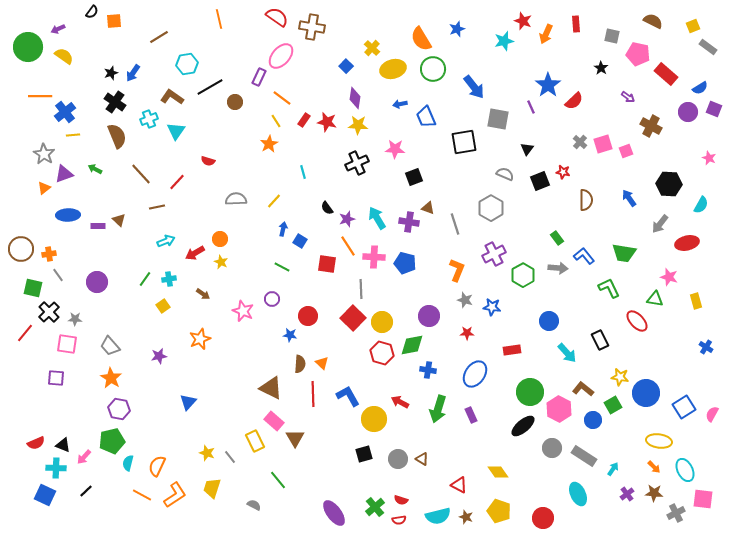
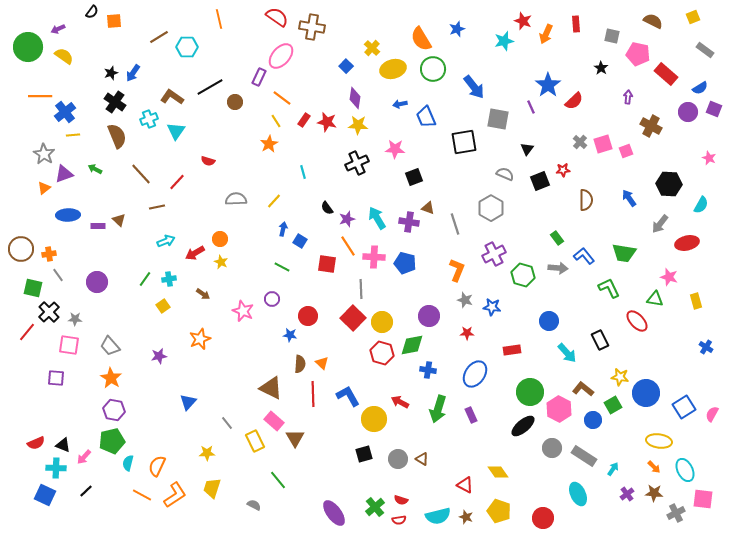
yellow square at (693, 26): moved 9 px up
gray rectangle at (708, 47): moved 3 px left, 3 px down
cyan hexagon at (187, 64): moved 17 px up; rotated 10 degrees clockwise
purple arrow at (628, 97): rotated 120 degrees counterclockwise
red star at (563, 172): moved 2 px up; rotated 16 degrees counterclockwise
green hexagon at (523, 275): rotated 15 degrees counterclockwise
red line at (25, 333): moved 2 px right, 1 px up
pink square at (67, 344): moved 2 px right, 1 px down
purple hexagon at (119, 409): moved 5 px left, 1 px down
yellow star at (207, 453): rotated 21 degrees counterclockwise
gray line at (230, 457): moved 3 px left, 34 px up
red triangle at (459, 485): moved 6 px right
